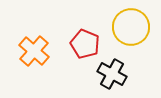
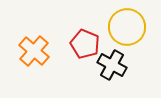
yellow circle: moved 4 px left
black cross: moved 9 px up
